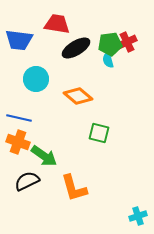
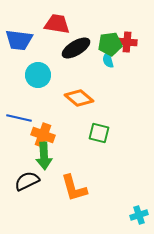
red cross: rotated 30 degrees clockwise
cyan circle: moved 2 px right, 4 px up
orange diamond: moved 1 px right, 2 px down
orange cross: moved 25 px right, 7 px up
green arrow: rotated 52 degrees clockwise
cyan cross: moved 1 px right, 1 px up
